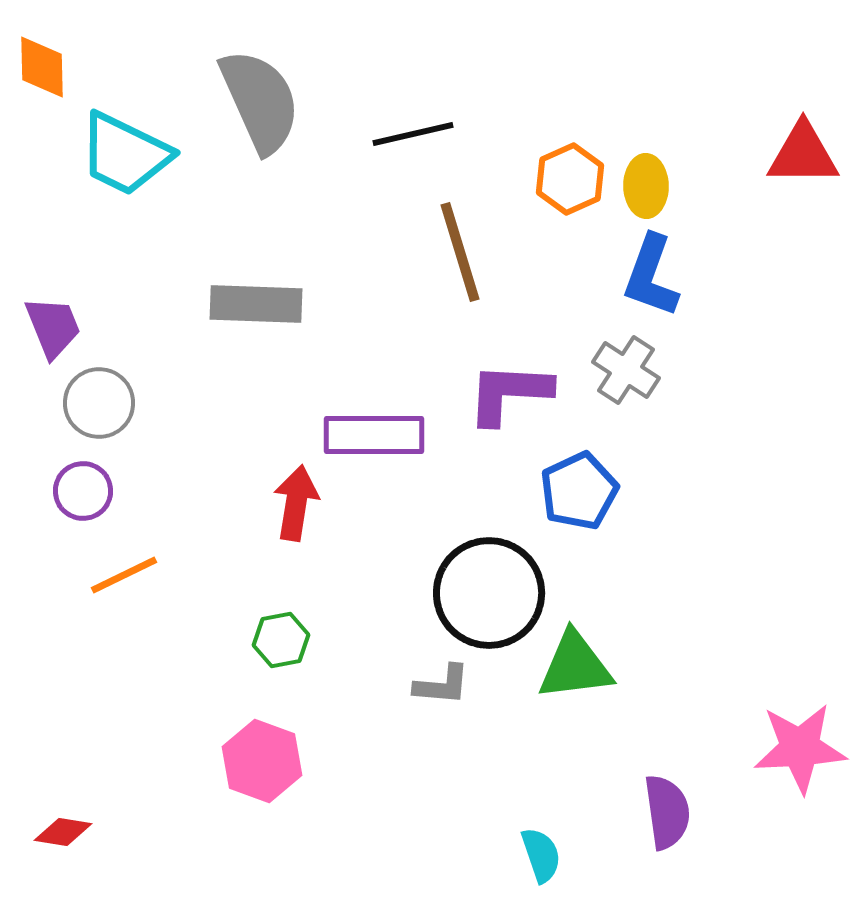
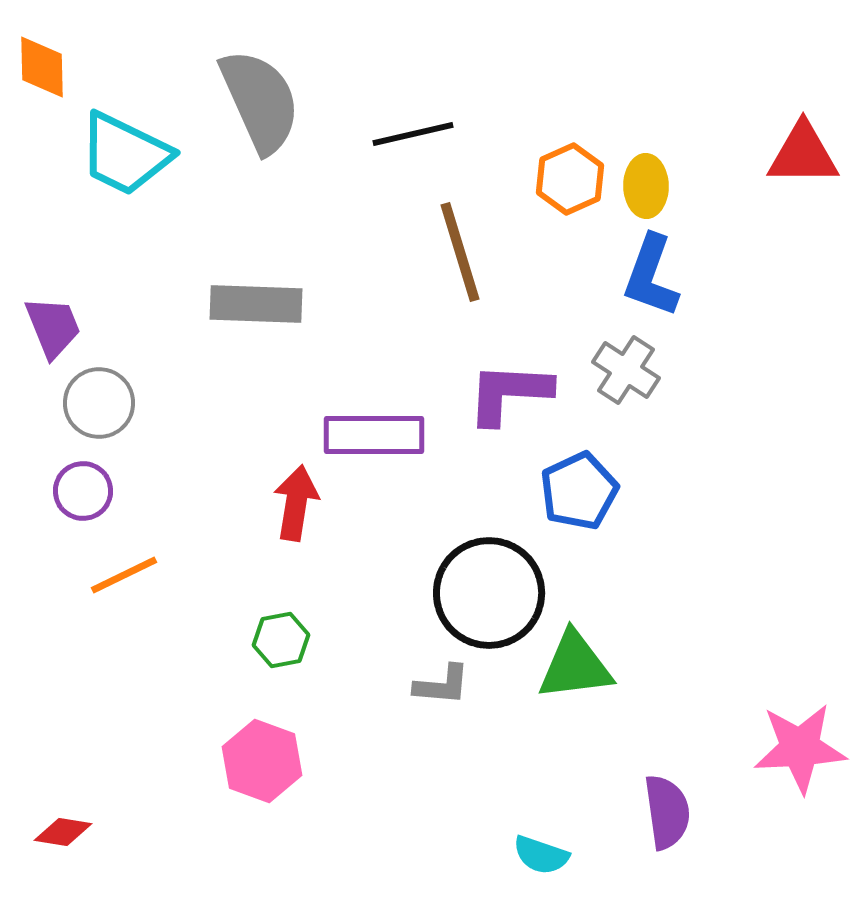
cyan semicircle: rotated 128 degrees clockwise
